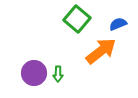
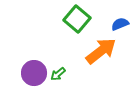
blue semicircle: moved 2 px right
green arrow: rotated 49 degrees clockwise
